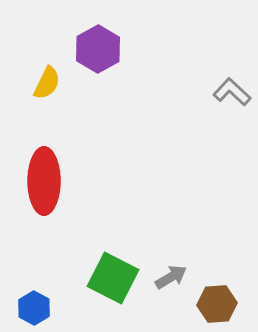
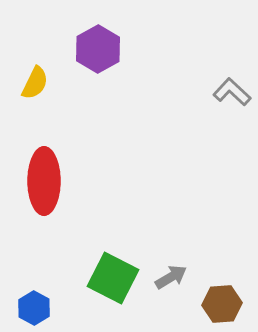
yellow semicircle: moved 12 px left
brown hexagon: moved 5 px right
